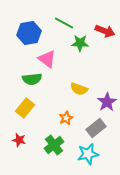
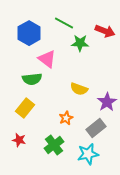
blue hexagon: rotated 20 degrees counterclockwise
